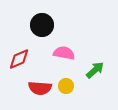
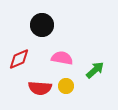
pink semicircle: moved 2 px left, 5 px down
